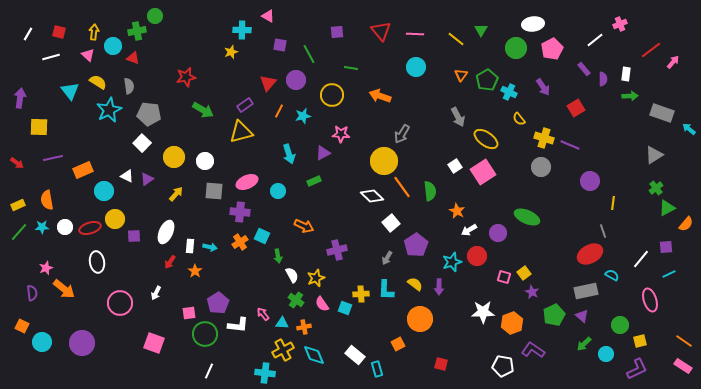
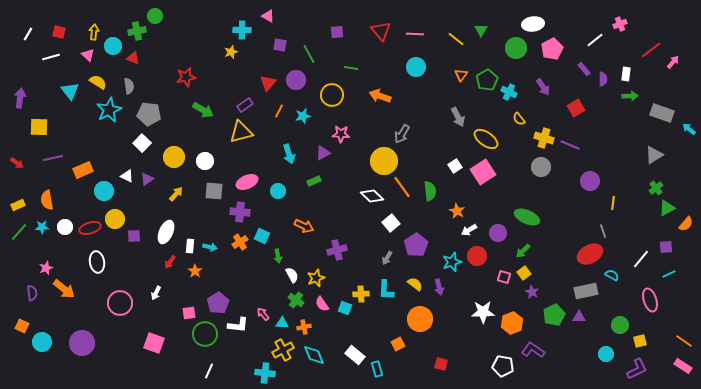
purple arrow at (439, 287): rotated 14 degrees counterclockwise
purple triangle at (582, 316): moved 3 px left, 1 px down; rotated 40 degrees counterclockwise
green arrow at (584, 344): moved 61 px left, 93 px up
